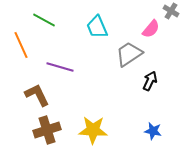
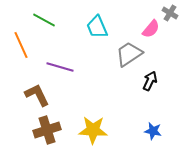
gray cross: moved 1 px left, 2 px down
